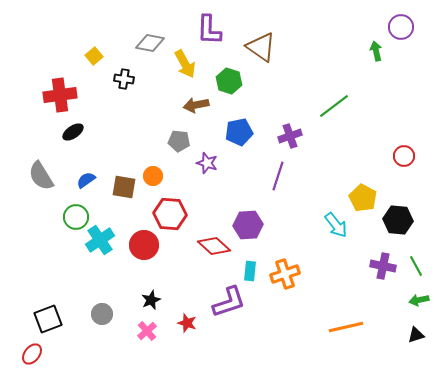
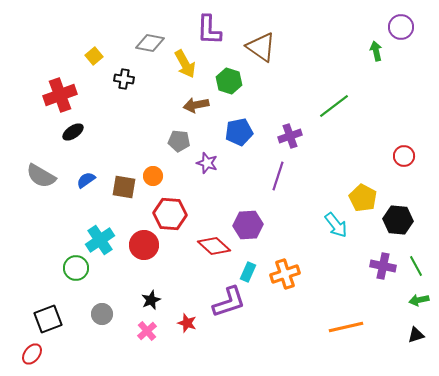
red cross at (60, 95): rotated 12 degrees counterclockwise
gray semicircle at (41, 176): rotated 28 degrees counterclockwise
green circle at (76, 217): moved 51 px down
cyan rectangle at (250, 271): moved 2 px left, 1 px down; rotated 18 degrees clockwise
